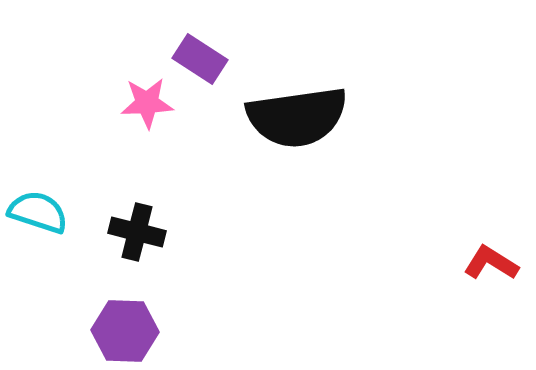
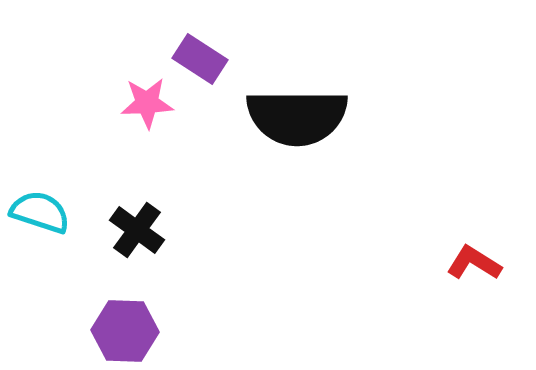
black semicircle: rotated 8 degrees clockwise
cyan semicircle: moved 2 px right
black cross: moved 2 px up; rotated 22 degrees clockwise
red L-shape: moved 17 px left
